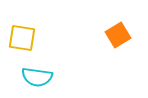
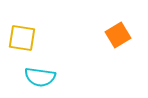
cyan semicircle: moved 3 px right
